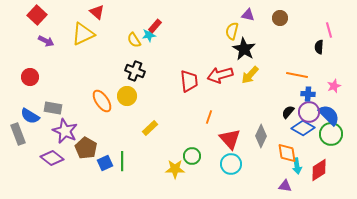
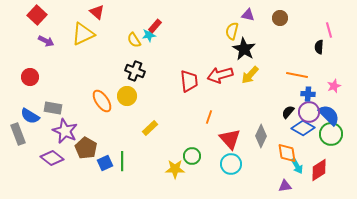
cyan arrow at (297, 166): rotated 21 degrees counterclockwise
purple triangle at (285, 186): rotated 16 degrees counterclockwise
